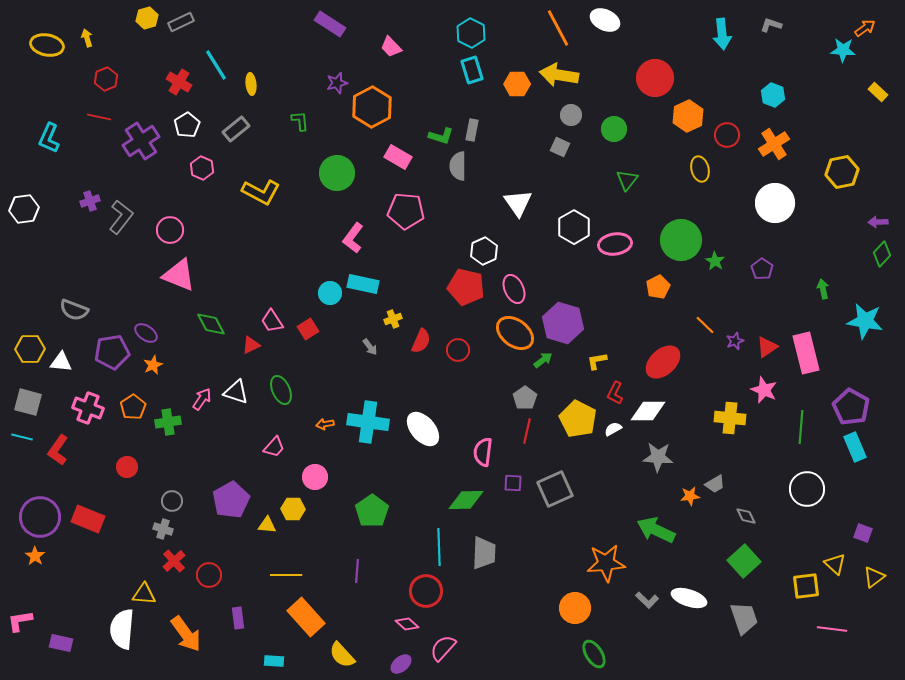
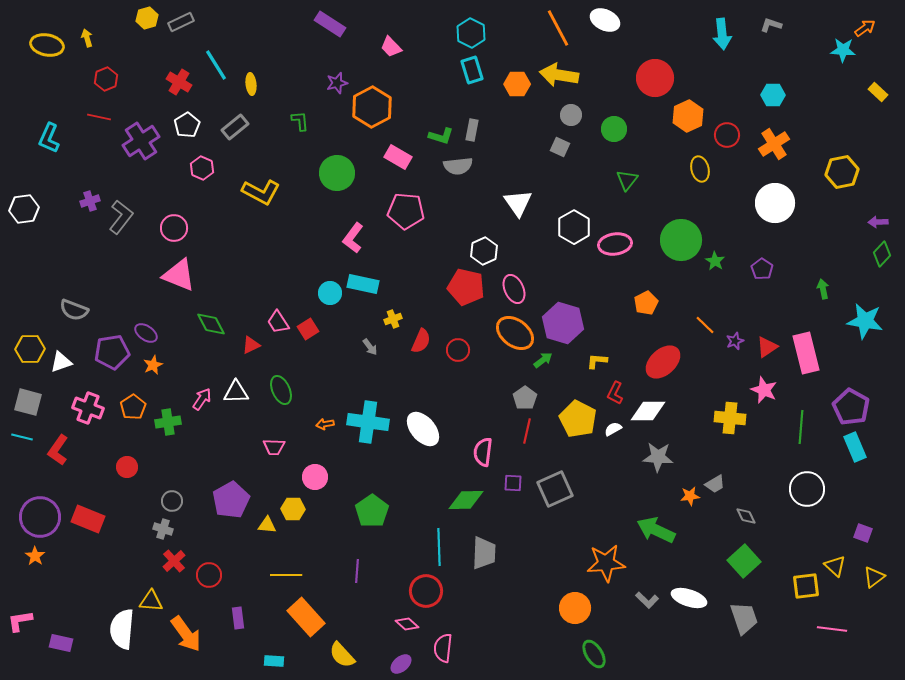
cyan hexagon at (773, 95): rotated 20 degrees counterclockwise
gray rectangle at (236, 129): moved 1 px left, 2 px up
gray semicircle at (458, 166): rotated 96 degrees counterclockwise
pink circle at (170, 230): moved 4 px right, 2 px up
orange pentagon at (658, 287): moved 12 px left, 16 px down
pink trapezoid at (272, 321): moved 6 px right, 1 px down
yellow L-shape at (597, 361): rotated 15 degrees clockwise
white triangle at (61, 362): rotated 25 degrees counterclockwise
white triangle at (236, 392): rotated 20 degrees counterclockwise
pink trapezoid at (274, 447): rotated 50 degrees clockwise
yellow triangle at (835, 564): moved 2 px down
yellow triangle at (144, 594): moved 7 px right, 7 px down
pink semicircle at (443, 648): rotated 36 degrees counterclockwise
